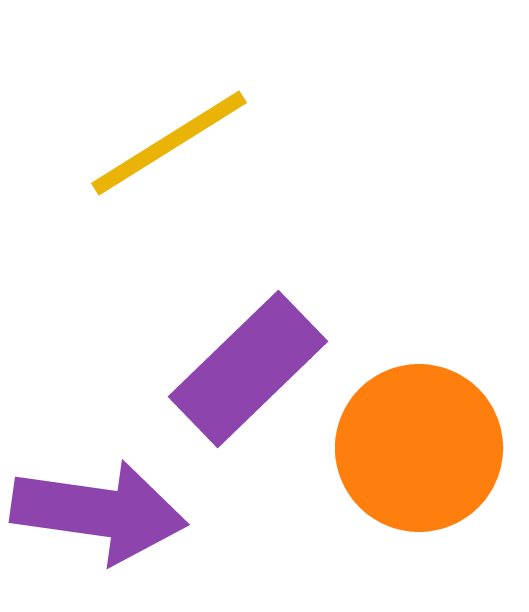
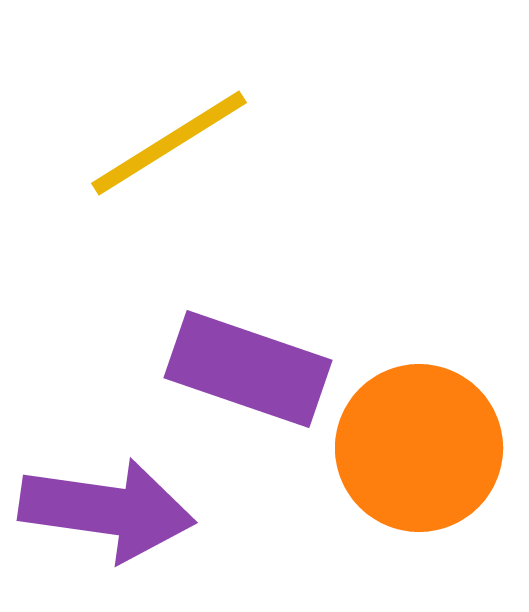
purple rectangle: rotated 63 degrees clockwise
purple arrow: moved 8 px right, 2 px up
